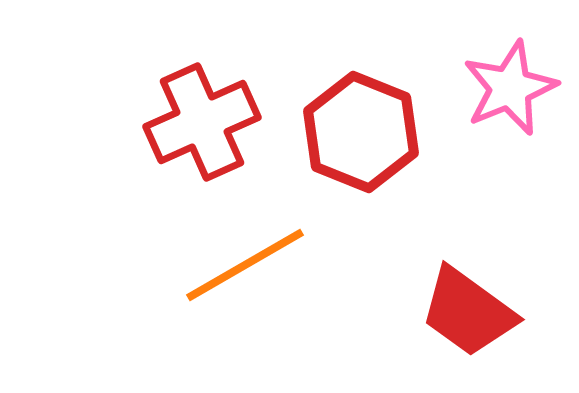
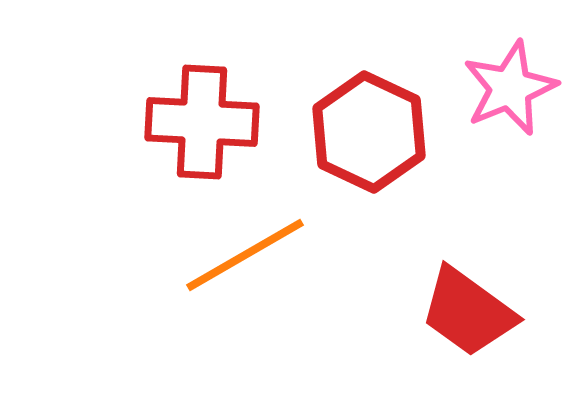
red cross: rotated 27 degrees clockwise
red hexagon: moved 8 px right; rotated 3 degrees clockwise
orange line: moved 10 px up
